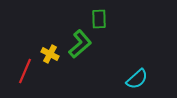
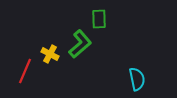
cyan semicircle: rotated 60 degrees counterclockwise
